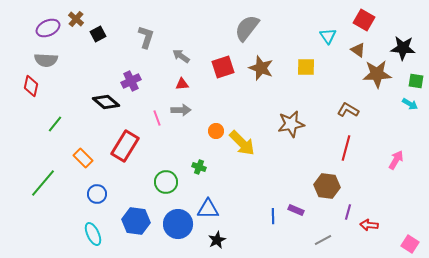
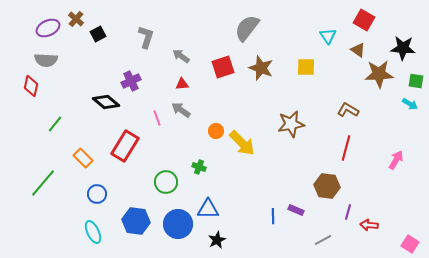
brown star at (377, 74): moved 2 px right
gray arrow at (181, 110): rotated 144 degrees counterclockwise
cyan ellipse at (93, 234): moved 2 px up
